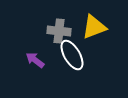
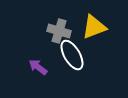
gray cross: rotated 10 degrees clockwise
purple arrow: moved 3 px right, 7 px down
